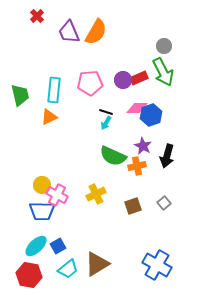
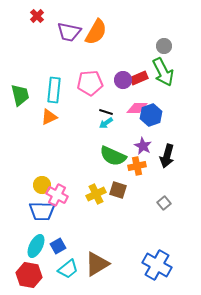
purple trapezoid: rotated 55 degrees counterclockwise
cyan arrow: rotated 24 degrees clockwise
brown square: moved 15 px left, 16 px up; rotated 36 degrees clockwise
cyan ellipse: rotated 20 degrees counterclockwise
